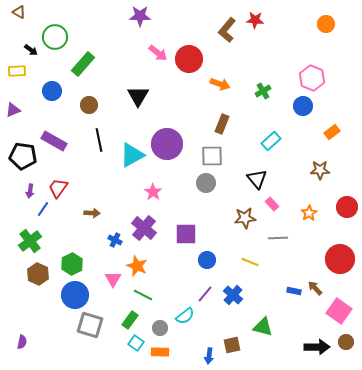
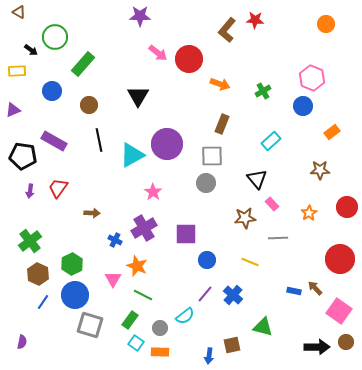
blue line at (43, 209): moved 93 px down
purple cross at (144, 228): rotated 20 degrees clockwise
